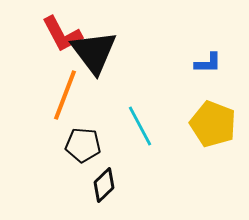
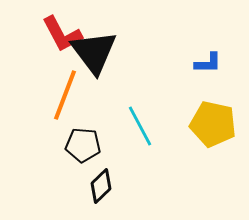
yellow pentagon: rotated 9 degrees counterclockwise
black diamond: moved 3 px left, 1 px down
